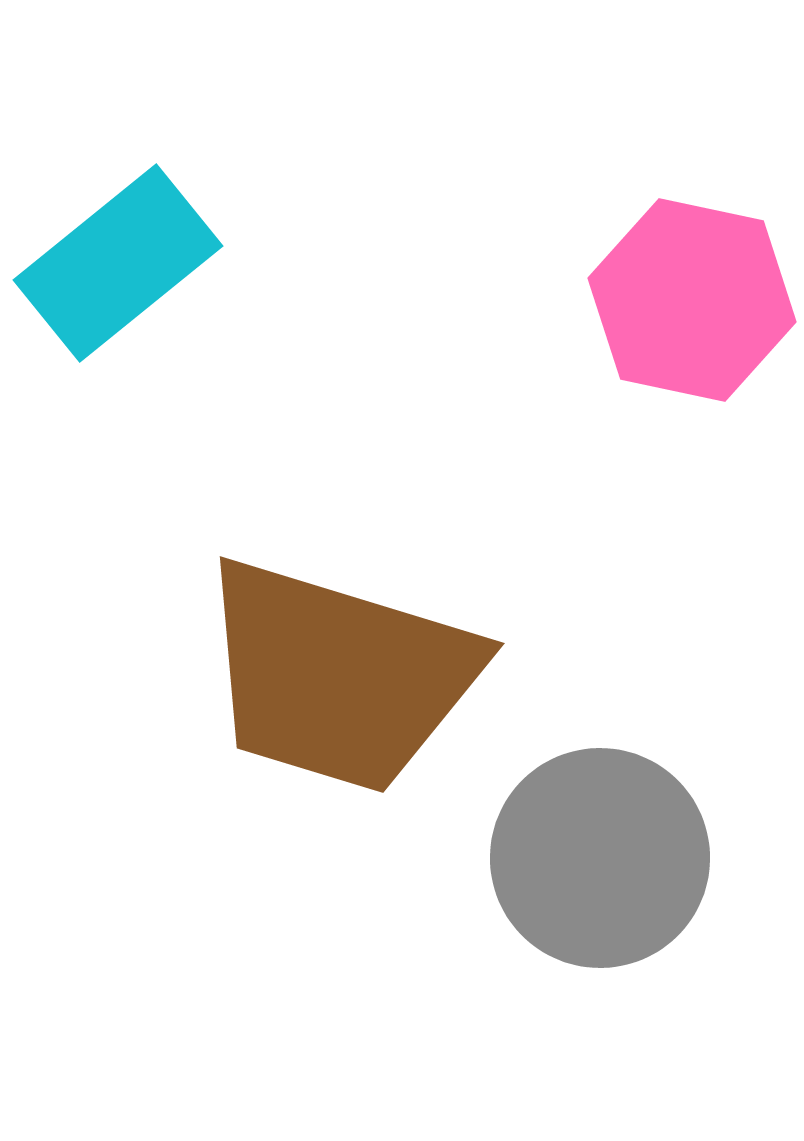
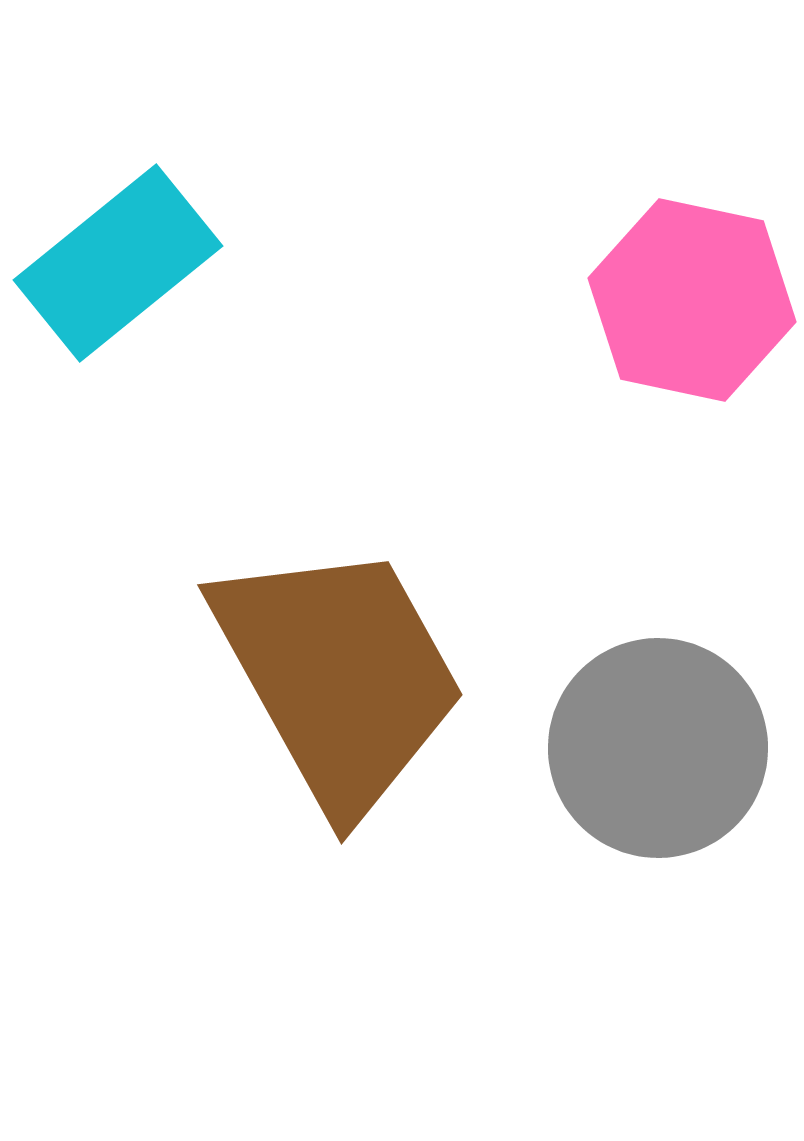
brown trapezoid: rotated 136 degrees counterclockwise
gray circle: moved 58 px right, 110 px up
